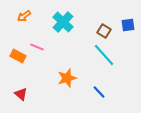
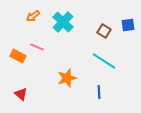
orange arrow: moved 9 px right
cyan line: moved 6 px down; rotated 15 degrees counterclockwise
blue line: rotated 40 degrees clockwise
